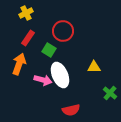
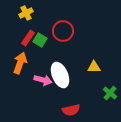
green square: moved 9 px left, 10 px up
orange arrow: moved 1 px right, 1 px up
